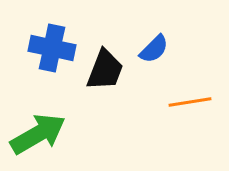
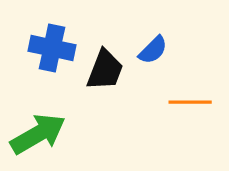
blue semicircle: moved 1 px left, 1 px down
orange line: rotated 9 degrees clockwise
